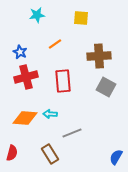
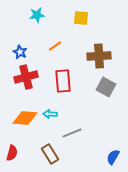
orange line: moved 2 px down
blue semicircle: moved 3 px left
